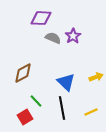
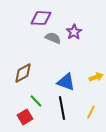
purple star: moved 1 px right, 4 px up
blue triangle: rotated 24 degrees counterclockwise
yellow line: rotated 40 degrees counterclockwise
